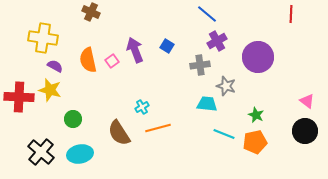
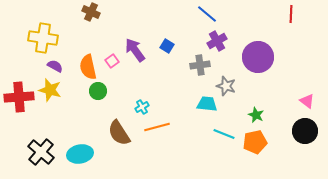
purple arrow: rotated 15 degrees counterclockwise
orange semicircle: moved 7 px down
red cross: rotated 8 degrees counterclockwise
green circle: moved 25 px right, 28 px up
orange line: moved 1 px left, 1 px up
